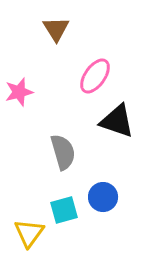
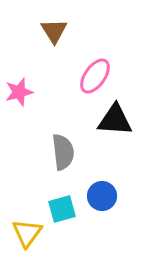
brown triangle: moved 2 px left, 2 px down
black triangle: moved 2 px left, 1 px up; rotated 15 degrees counterclockwise
gray semicircle: rotated 9 degrees clockwise
blue circle: moved 1 px left, 1 px up
cyan square: moved 2 px left, 1 px up
yellow triangle: moved 2 px left
